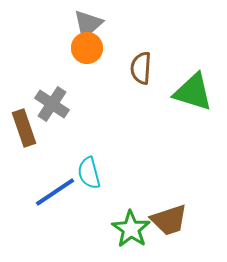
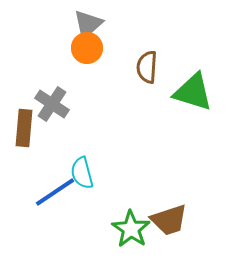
brown semicircle: moved 6 px right, 1 px up
brown rectangle: rotated 24 degrees clockwise
cyan semicircle: moved 7 px left
